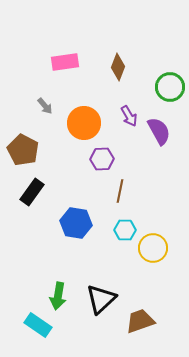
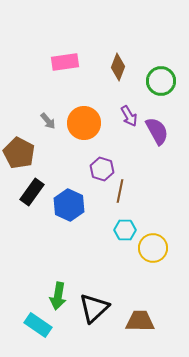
green circle: moved 9 px left, 6 px up
gray arrow: moved 3 px right, 15 px down
purple semicircle: moved 2 px left
brown pentagon: moved 4 px left, 3 px down
purple hexagon: moved 10 px down; rotated 20 degrees clockwise
blue hexagon: moved 7 px left, 18 px up; rotated 16 degrees clockwise
black triangle: moved 7 px left, 9 px down
brown trapezoid: rotated 20 degrees clockwise
